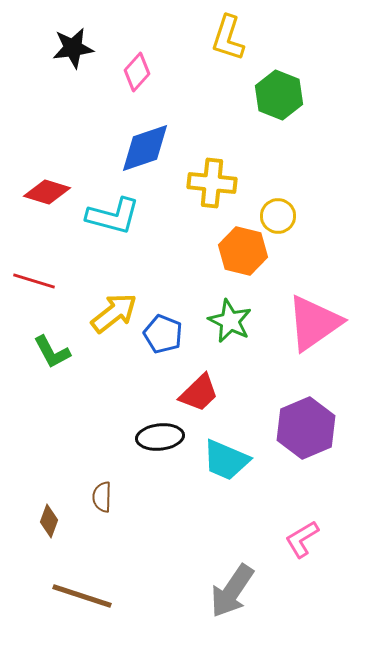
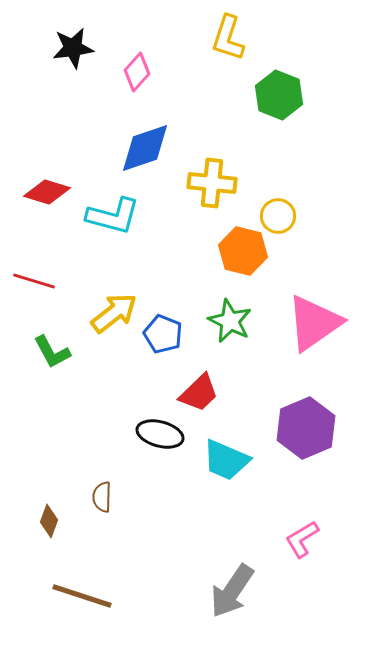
black ellipse: moved 3 px up; rotated 21 degrees clockwise
